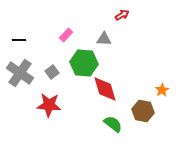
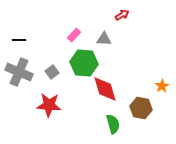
pink rectangle: moved 8 px right
gray cross: moved 1 px left, 1 px up; rotated 12 degrees counterclockwise
orange star: moved 4 px up
brown hexagon: moved 2 px left, 3 px up
green semicircle: rotated 36 degrees clockwise
